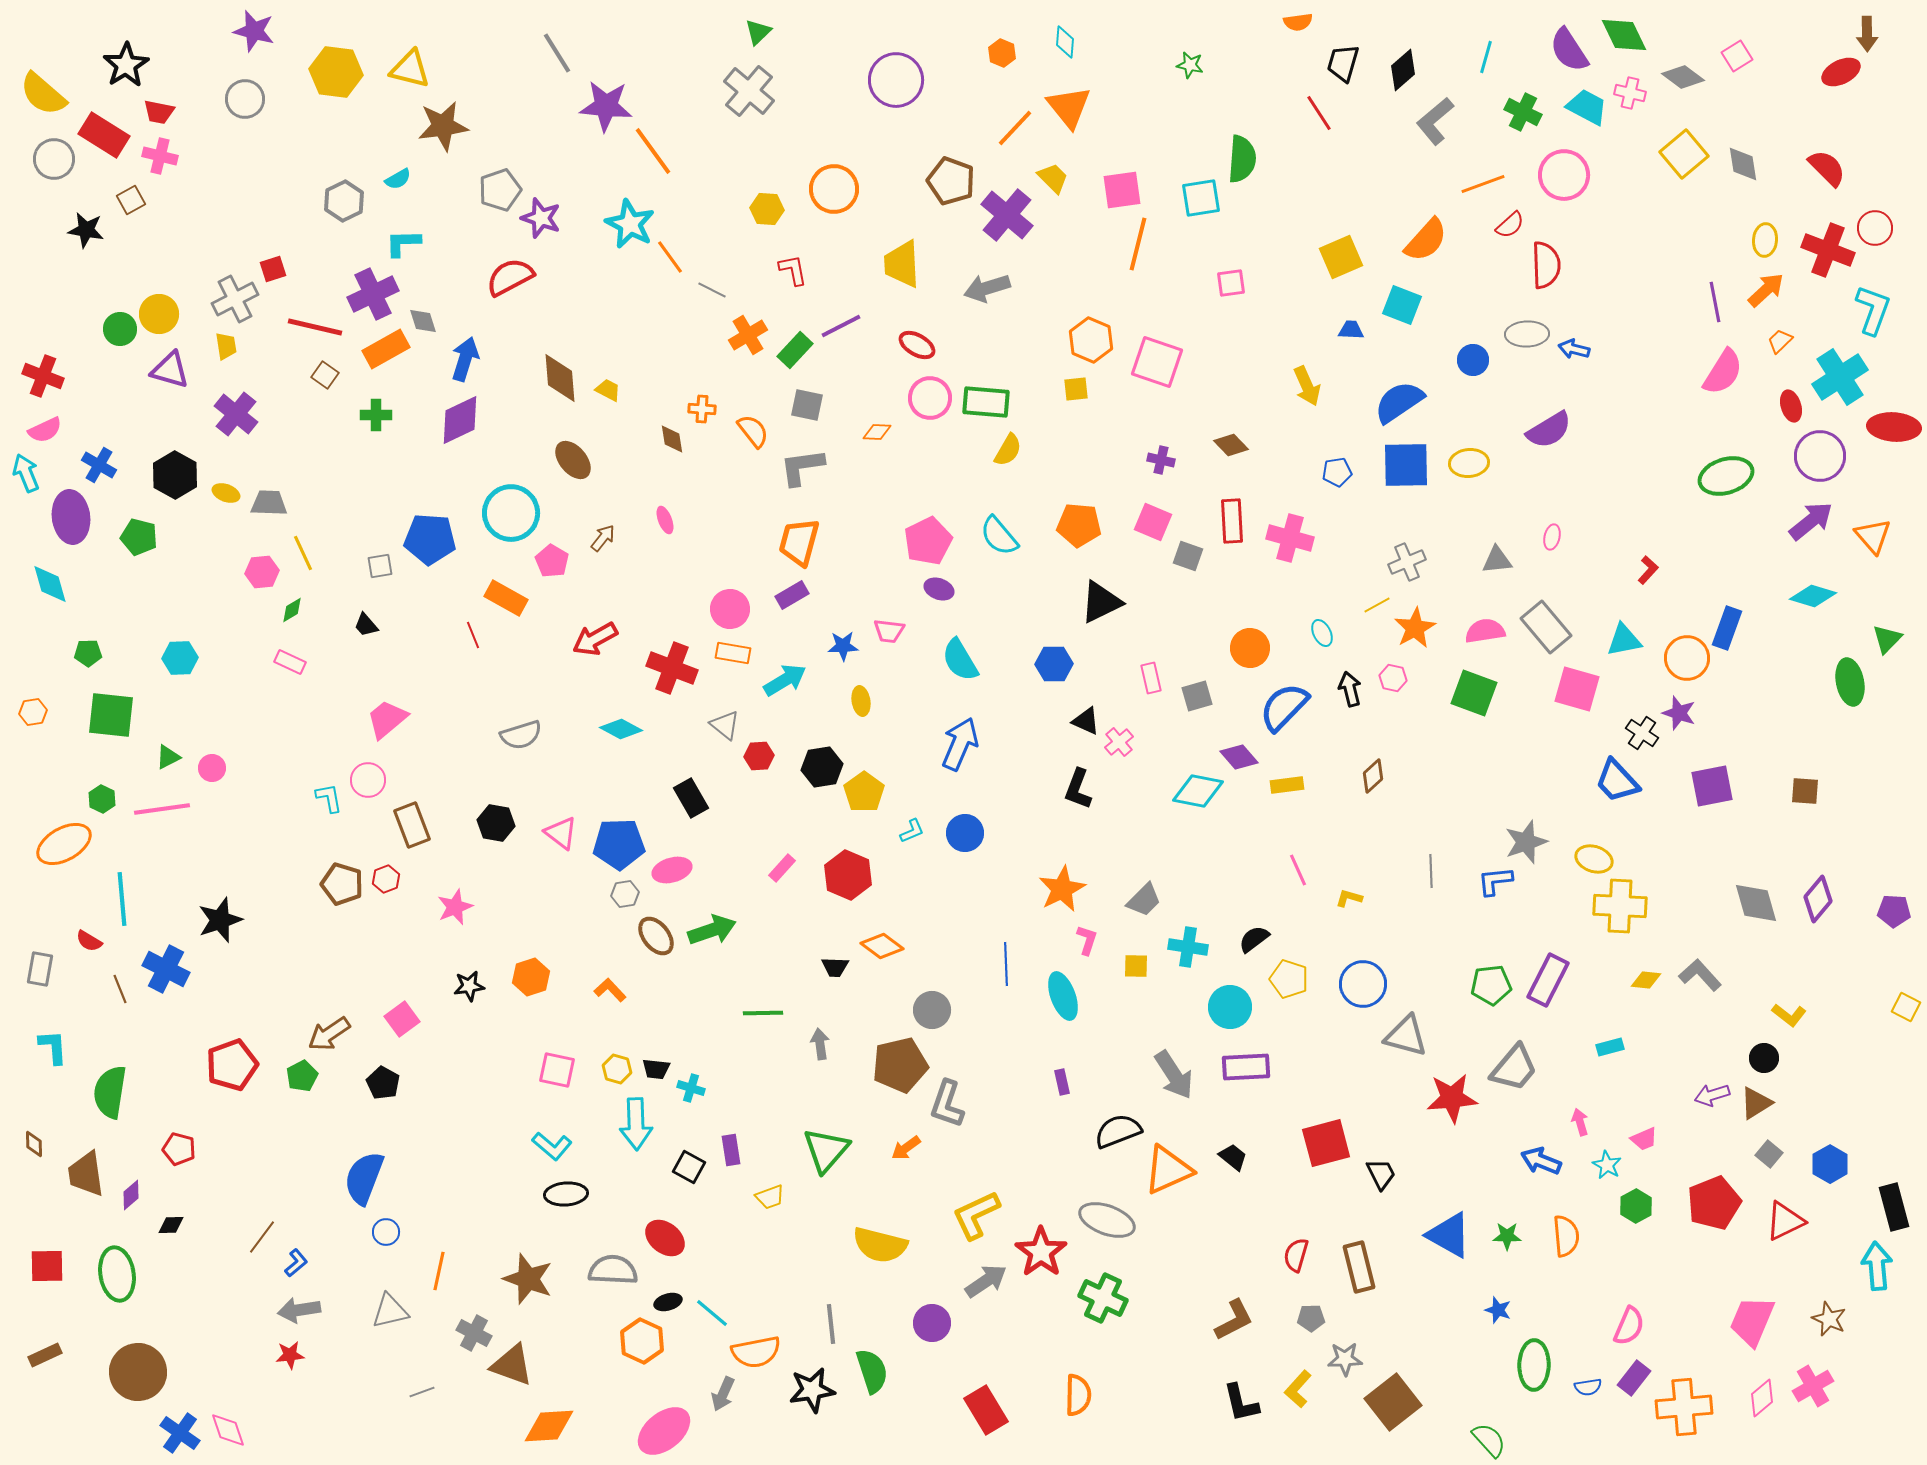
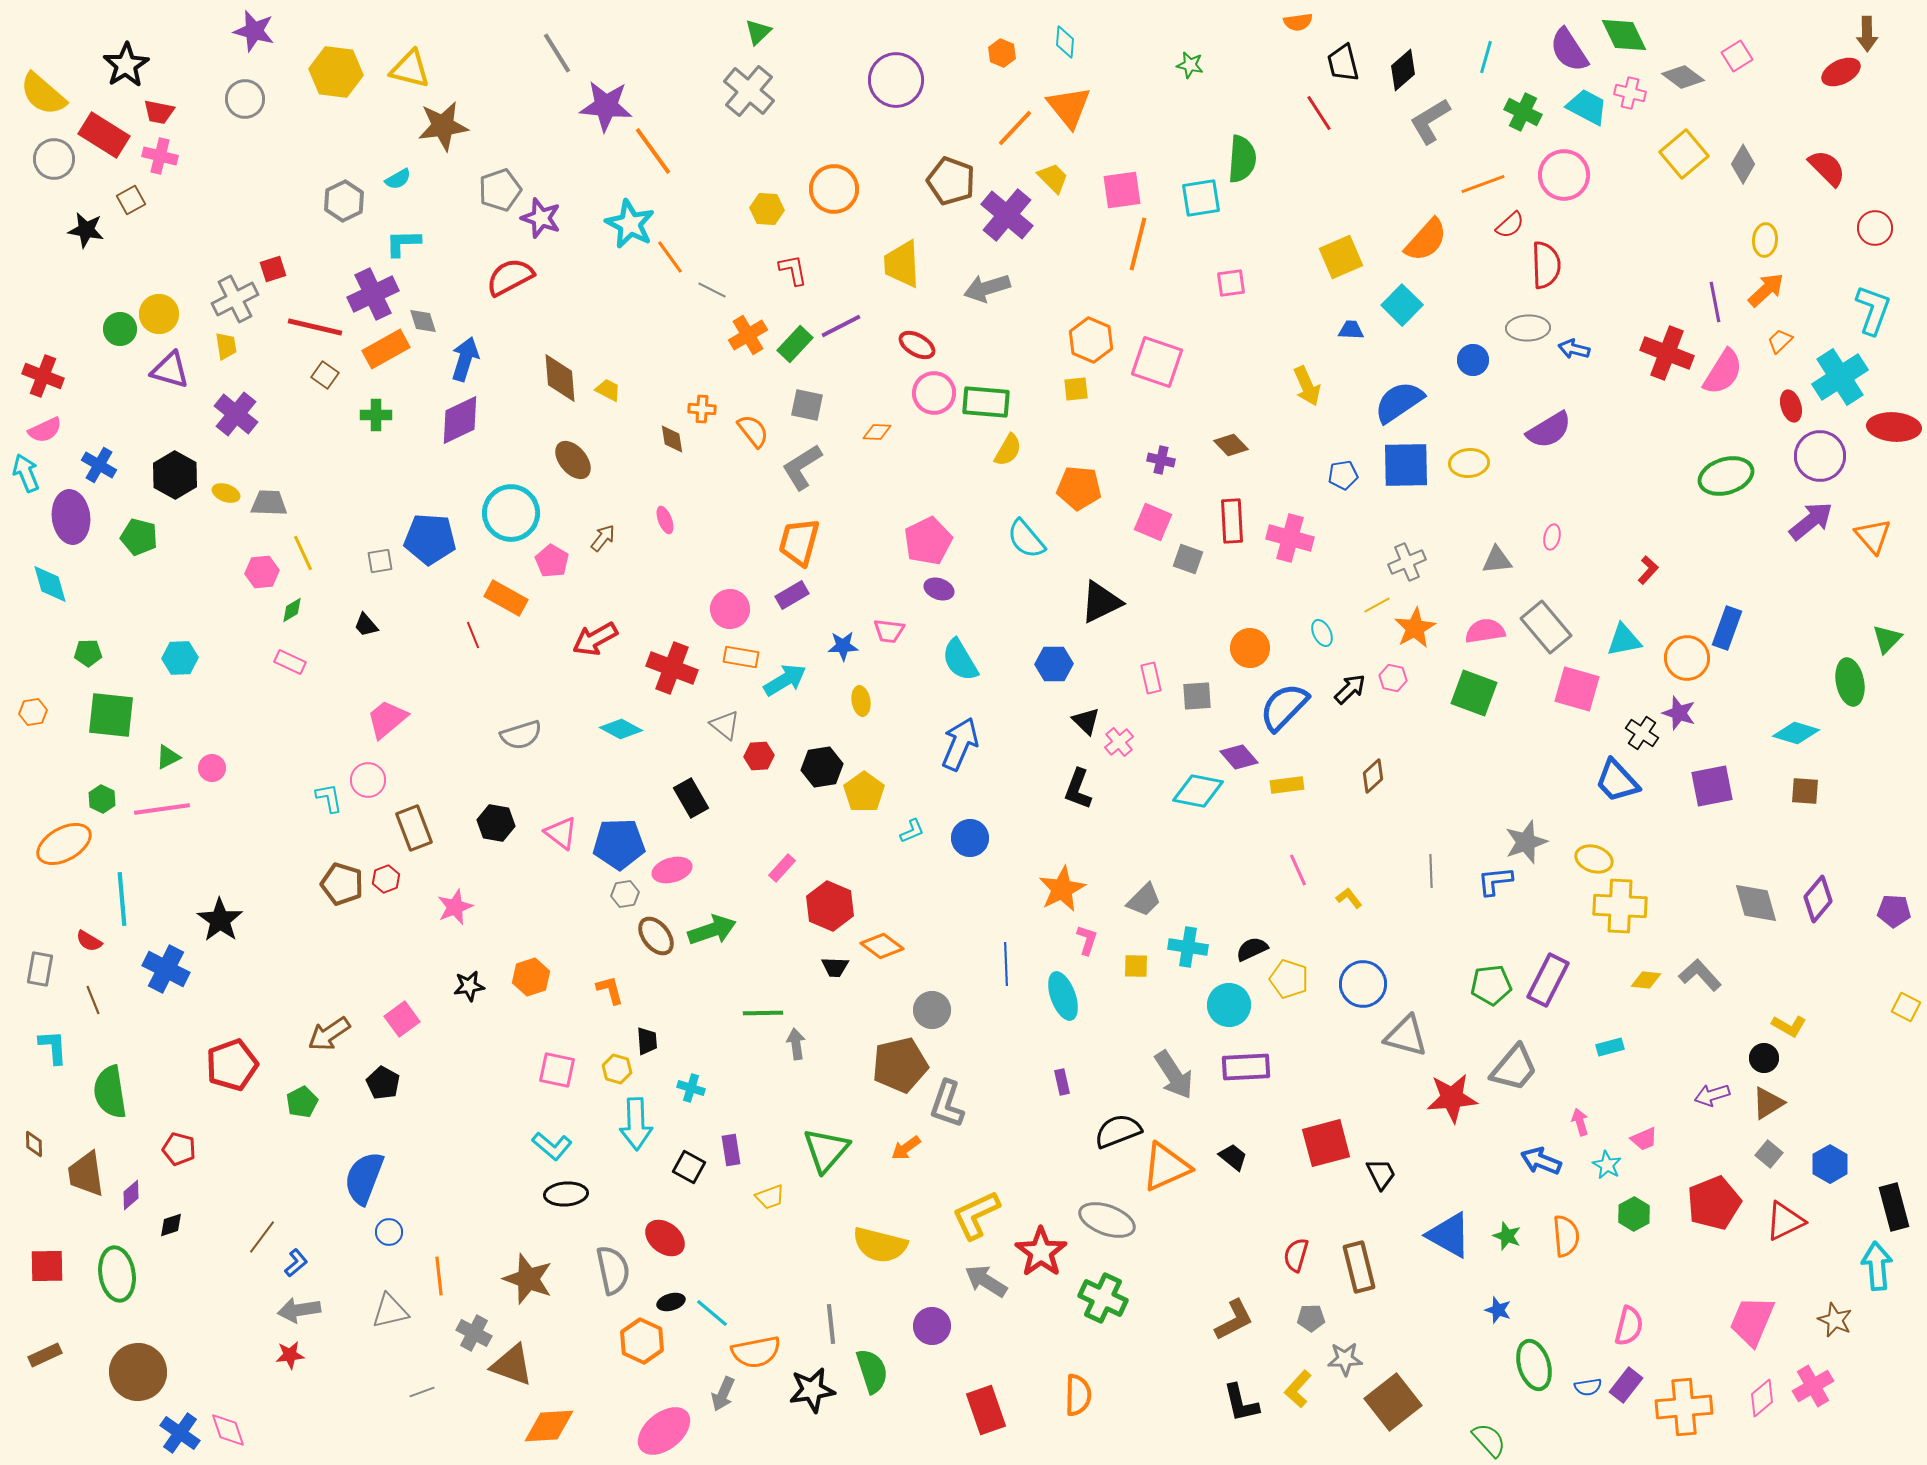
black trapezoid at (1343, 63): rotated 30 degrees counterclockwise
gray L-shape at (1435, 121): moved 5 px left; rotated 9 degrees clockwise
gray diamond at (1743, 164): rotated 39 degrees clockwise
red cross at (1828, 250): moved 161 px left, 103 px down
cyan square at (1402, 305): rotated 24 degrees clockwise
gray ellipse at (1527, 334): moved 1 px right, 6 px up
green rectangle at (795, 350): moved 6 px up
pink circle at (930, 398): moved 4 px right, 5 px up
gray L-shape at (802, 467): rotated 24 degrees counterclockwise
blue pentagon at (1337, 472): moved 6 px right, 3 px down
orange pentagon at (1079, 525): moved 37 px up
cyan semicircle at (999, 536): moved 27 px right, 3 px down
gray square at (1188, 556): moved 3 px down
gray square at (380, 566): moved 5 px up
cyan diamond at (1813, 596): moved 17 px left, 137 px down
orange rectangle at (733, 653): moved 8 px right, 4 px down
black arrow at (1350, 689): rotated 60 degrees clockwise
gray square at (1197, 696): rotated 12 degrees clockwise
black triangle at (1086, 721): rotated 20 degrees clockwise
brown rectangle at (412, 825): moved 2 px right, 3 px down
blue circle at (965, 833): moved 5 px right, 5 px down
red hexagon at (848, 875): moved 18 px left, 31 px down
yellow L-shape at (1349, 898): rotated 36 degrees clockwise
black star at (220, 920): rotated 18 degrees counterclockwise
black semicircle at (1254, 939): moved 2 px left, 10 px down; rotated 12 degrees clockwise
brown line at (120, 989): moved 27 px left, 11 px down
orange L-shape at (610, 990): rotated 28 degrees clockwise
cyan circle at (1230, 1007): moved 1 px left, 2 px up
yellow L-shape at (1789, 1015): moved 11 px down; rotated 8 degrees counterclockwise
gray arrow at (820, 1044): moved 24 px left
black trapezoid at (656, 1069): moved 9 px left, 28 px up; rotated 100 degrees counterclockwise
green pentagon at (302, 1076): moved 26 px down
green semicircle at (110, 1092): rotated 18 degrees counterclockwise
brown triangle at (1756, 1103): moved 12 px right
orange triangle at (1168, 1170): moved 2 px left, 3 px up
green hexagon at (1636, 1206): moved 2 px left, 8 px down
black diamond at (171, 1225): rotated 16 degrees counterclockwise
blue circle at (386, 1232): moved 3 px right
green star at (1507, 1236): rotated 20 degrees clockwise
gray semicircle at (613, 1270): rotated 75 degrees clockwise
orange line at (439, 1271): moved 5 px down; rotated 18 degrees counterclockwise
gray arrow at (986, 1281): rotated 114 degrees counterclockwise
black ellipse at (668, 1302): moved 3 px right
brown star at (1829, 1319): moved 6 px right, 1 px down
purple circle at (932, 1323): moved 3 px down
pink semicircle at (1629, 1326): rotated 9 degrees counterclockwise
green ellipse at (1534, 1365): rotated 18 degrees counterclockwise
purple rectangle at (1634, 1378): moved 8 px left, 7 px down
red rectangle at (986, 1410): rotated 12 degrees clockwise
